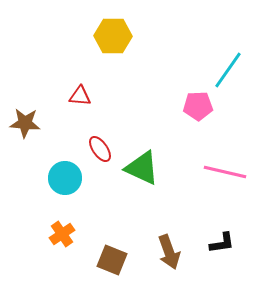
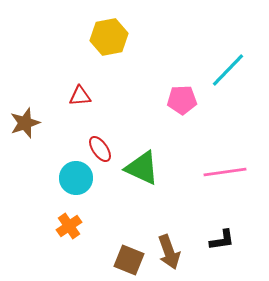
yellow hexagon: moved 4 px left, 1 px down; rotated 12 degrees counterclockwise
cyan line: rotated 9 degrees clockwise
red triangle: rotated 10 degrees counterclockwise
pink pentagon: moved 16 px left, 6 px up
brown star: rotated 24 degrees counterclockwise
pink line: rotated 21 degrees counterclockwise
cyan circle: moved 11 px right
orange cross: moved 7 px right, 8 px up
black L-shape: moved 3 px up
brown square: moved 17 px right
